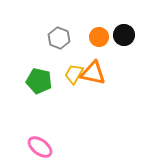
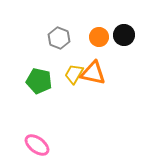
pink ellipse: moved 3 px left, 2 px up
